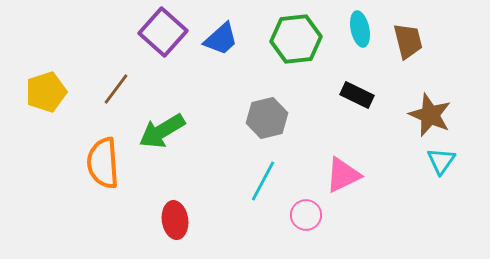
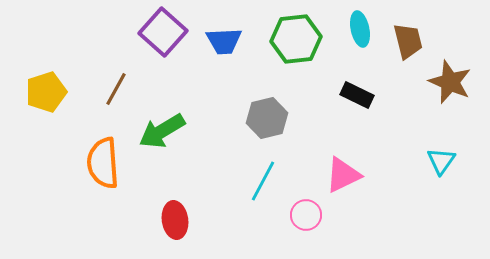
blue trapezoid: moved 3 px right, 2 px down; rotated 39 degrees clockwise
brown line: rotated 8 degrees counterclockwise
brown star: moved 20 px right, 33 px up
